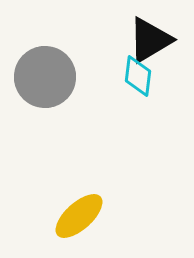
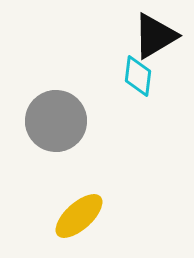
black triangle: moved 5 px right, 4 px up
gray circle: moved 11 px right, 44 px down
